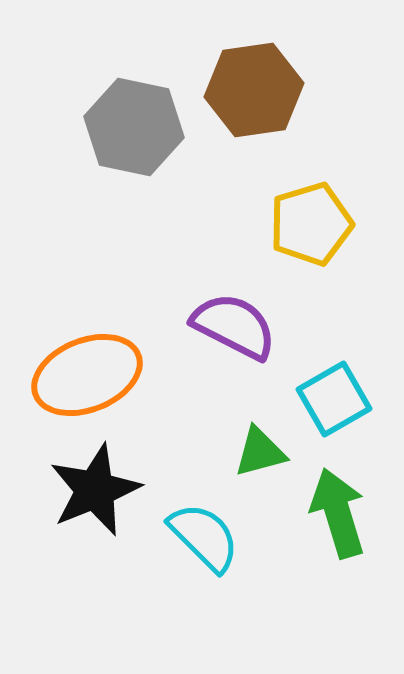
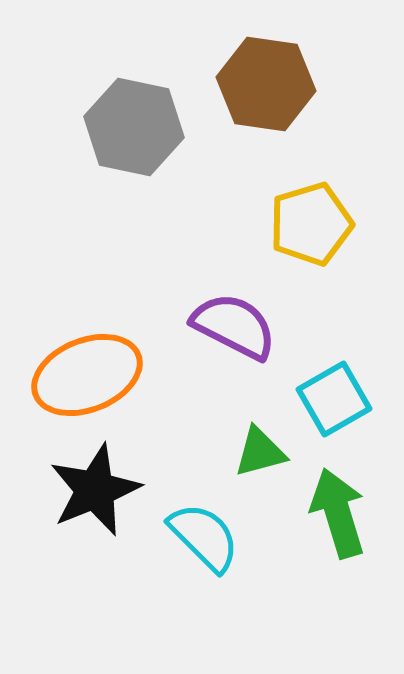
brown hexagon: moved 12 px right, 6 px up; rotated 16 degrees clockwise
